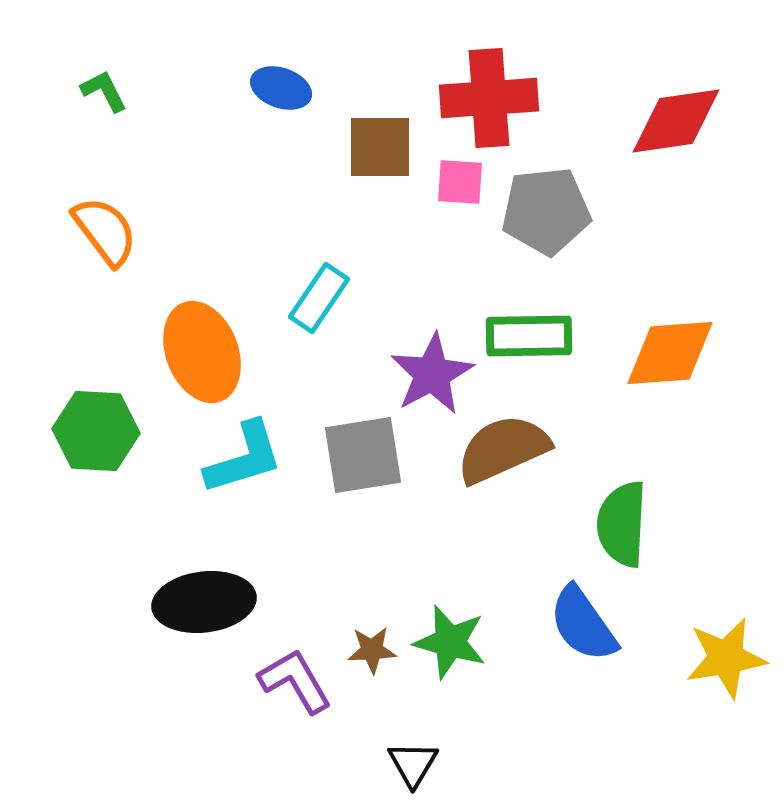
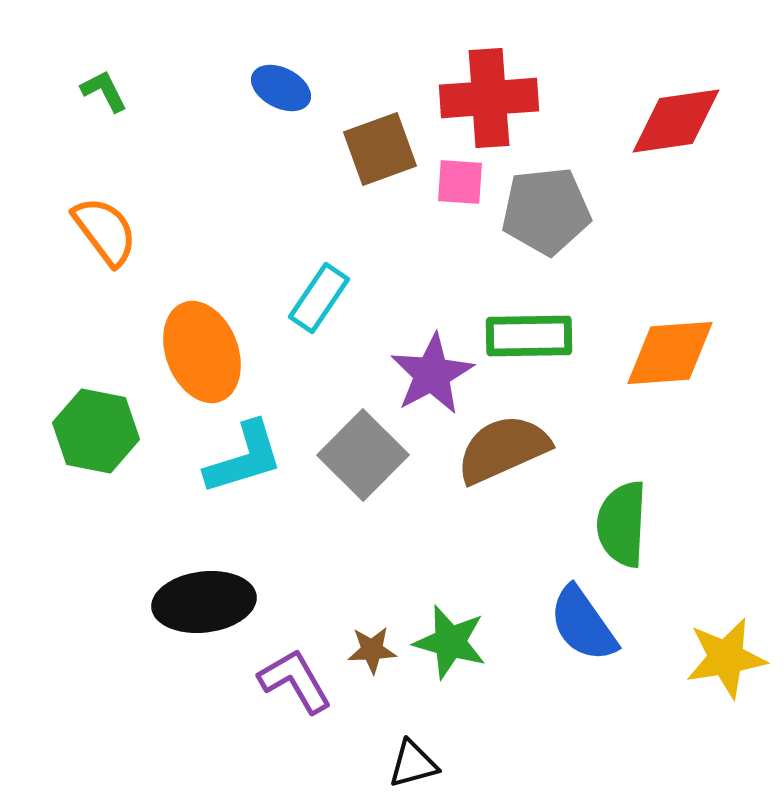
blue ellipse: rotated 8 degrees clockwise
brown square: moved 2 px down; rotated 20 degrees counterclockwise
green hexagon: rotated 8 degrees clockwise
gray square: rotated 36 degrees counterclockwise
black triangle: rotated 44 degrees clockwise
